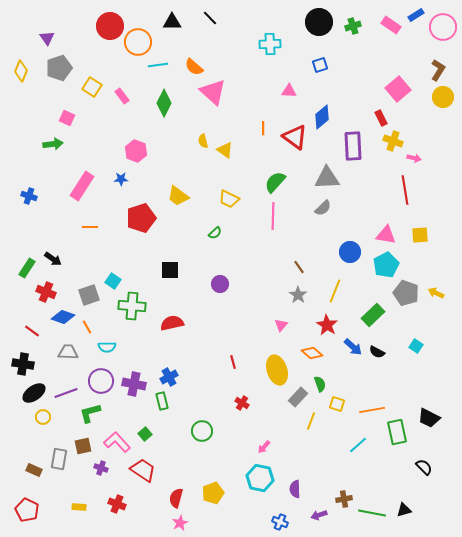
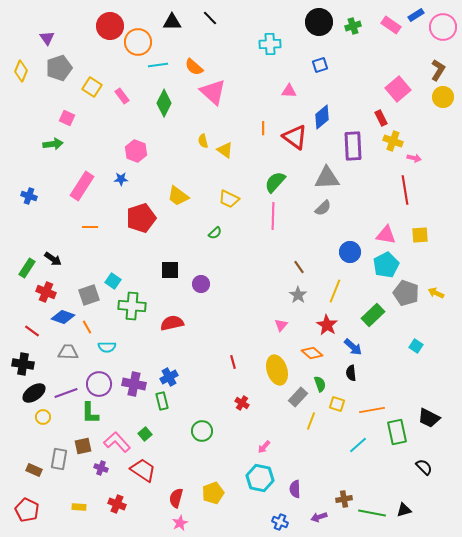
purple circle at (220, 284): moved 19 px left
black semicircle at (377, 352): moved 26 px left, 21 px down; rotated 56 degrees clockwise
purple circle at (101, 381): moved 2 px left, 3 px down
green L-shape at (90, 413): rotated 75 degrees counterclockwise
purple arrow at (319, 515): moved 2 px down
